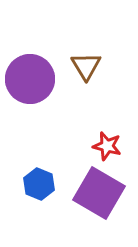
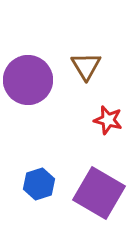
purple circle: moved 2 px left, 1 px down
red star: moved 1 px right, 26 px up
blue hexagon: rotated 20 degrees clockwise
